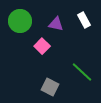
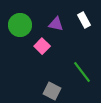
green circle: moved 4 px down
green line: rotated 10 degrees clockwise
gray square: moved 2 px right, 4 px down
